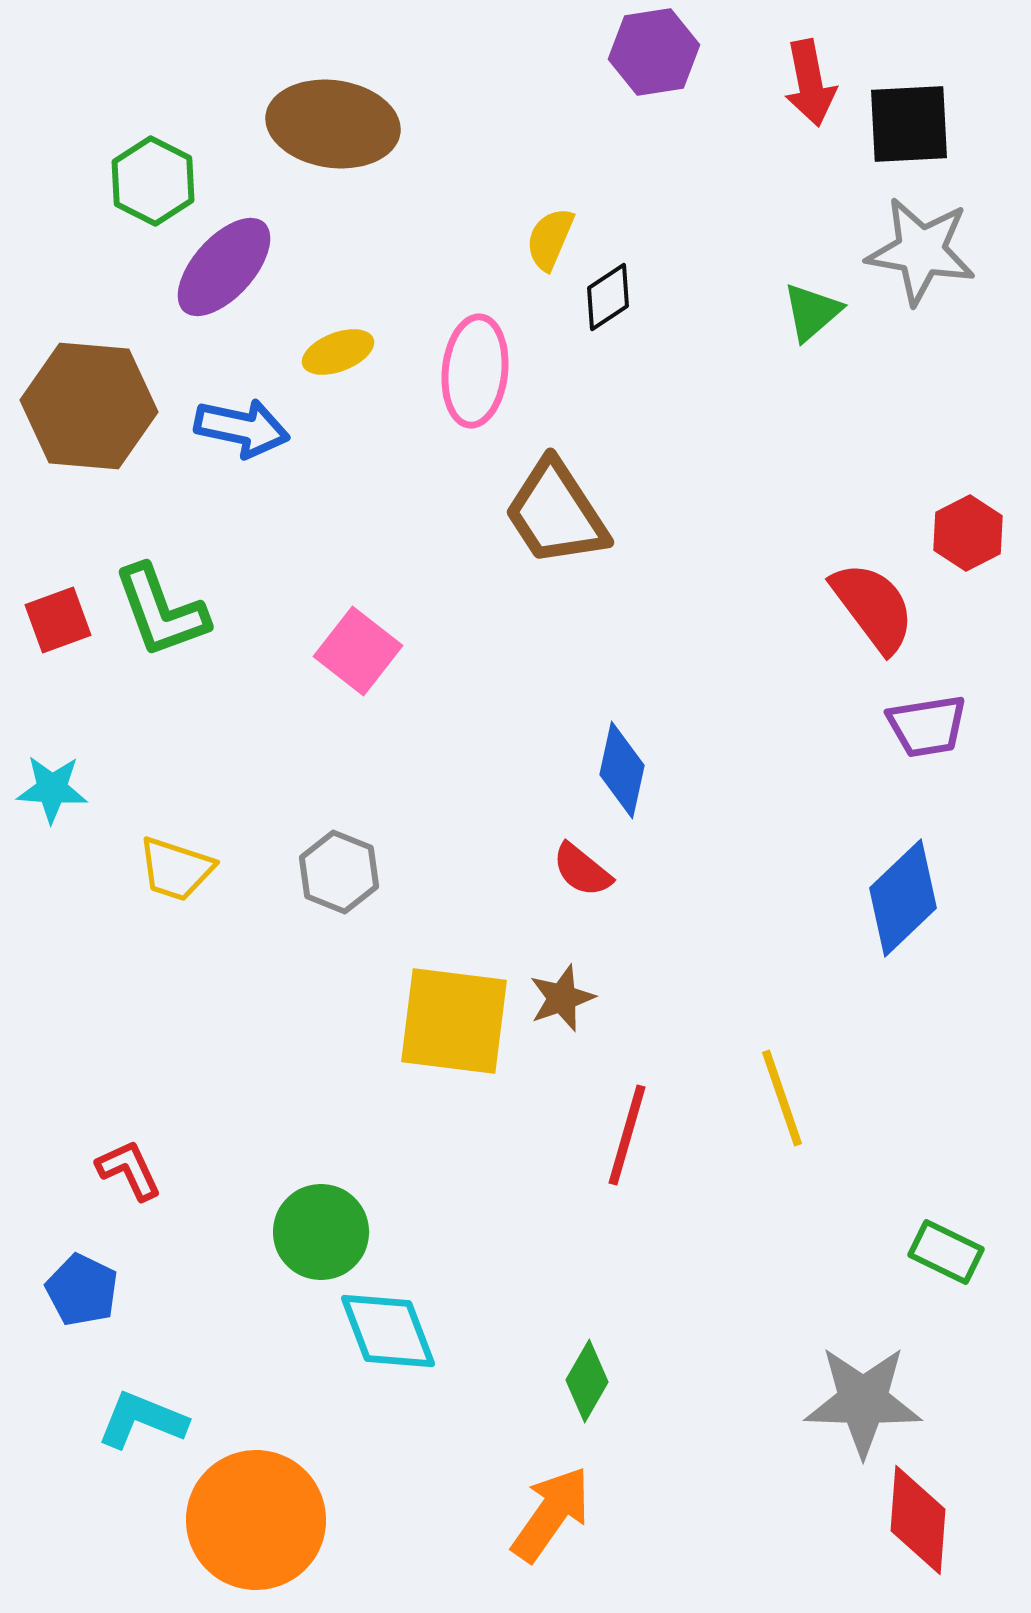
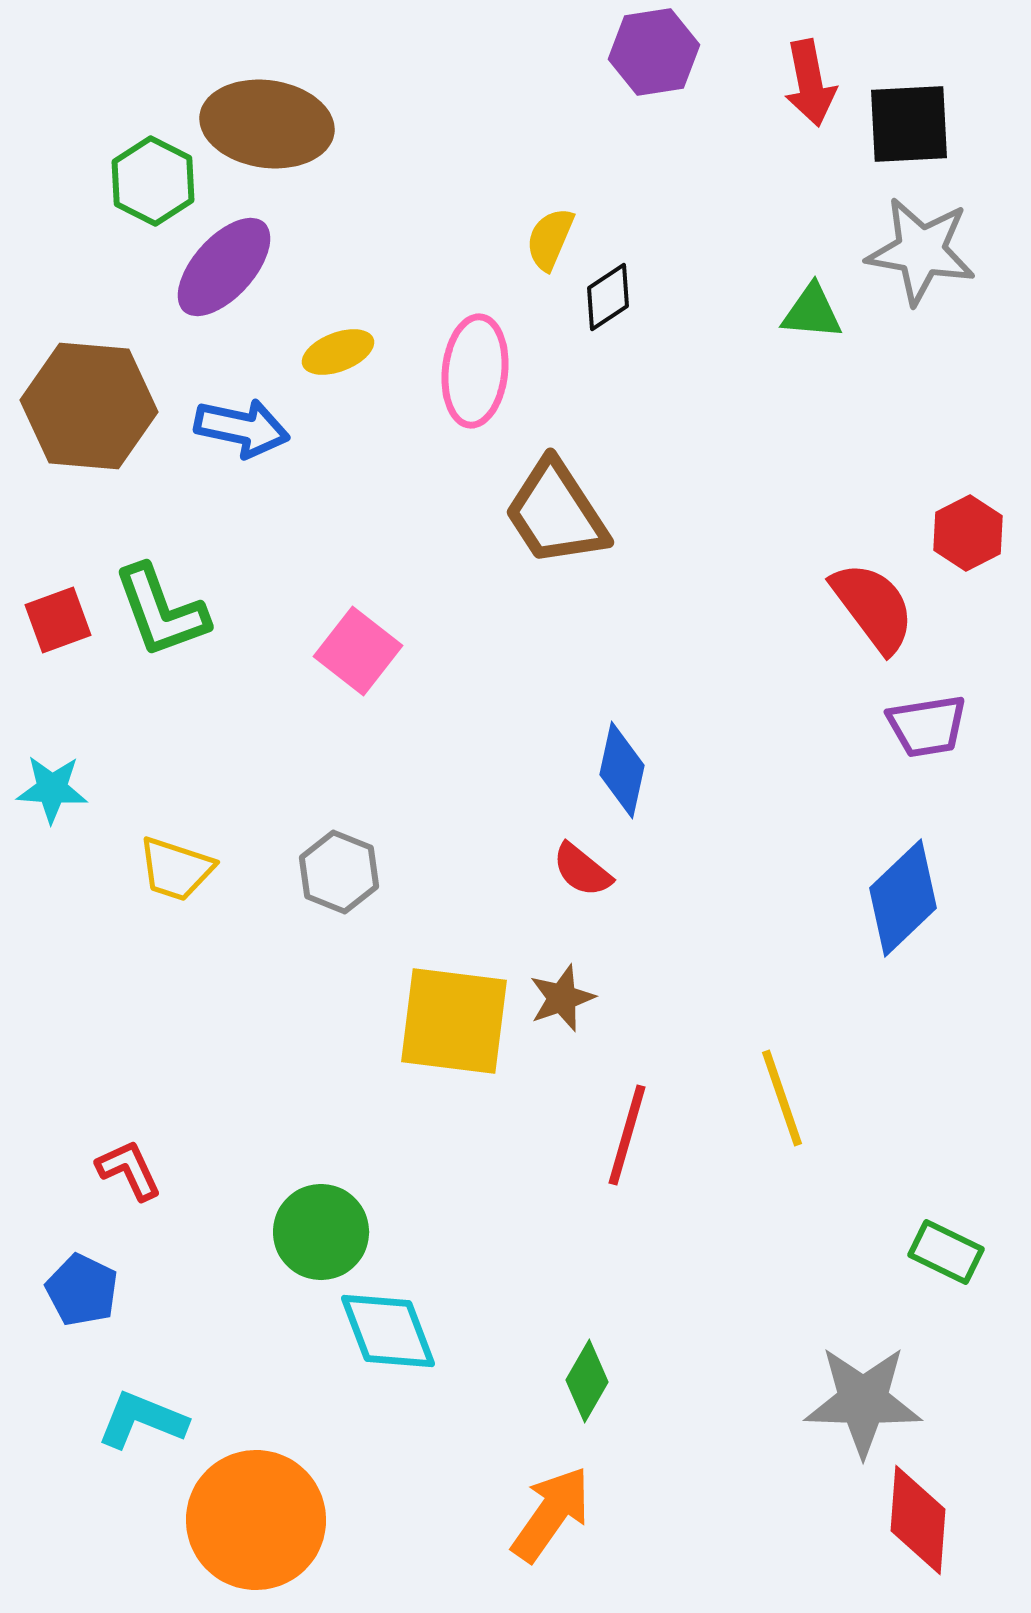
brown ellipse at (333, 124): moved 66 px left
green triangle at (812, 312): rotated 46 degrees clockwise
